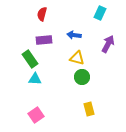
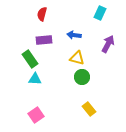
yellow rectangle: rotated 24 degrees counterclockwise
